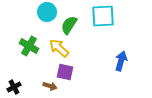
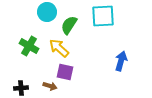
black cross: moved 7 px right, 1 px down; rotated 24 degrees clockwise
